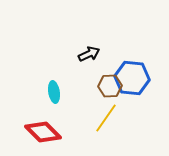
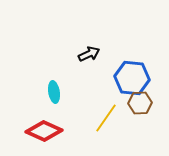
brown hexagon: moved 30 px right, 17 px down
red diamond: moved 1 px right, 1 px up; rotated 21 degrees counterclockwise
